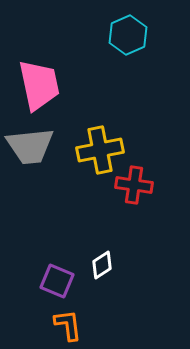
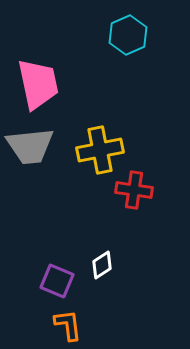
pink trapezoid: moved 1 px left, 1 px up
red cross: moved 5 px down
